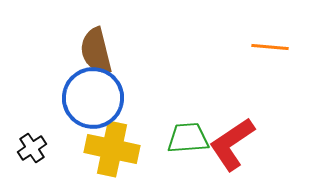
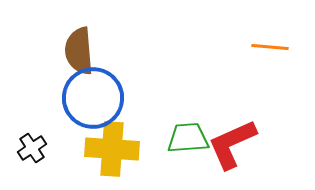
brown semicircle: moved 17 px left; rotated 9 degrees clockwise
red L-shape: rotated 10 degrees clockwise
yellow cross: rotated 8 degrees counterclockwise
